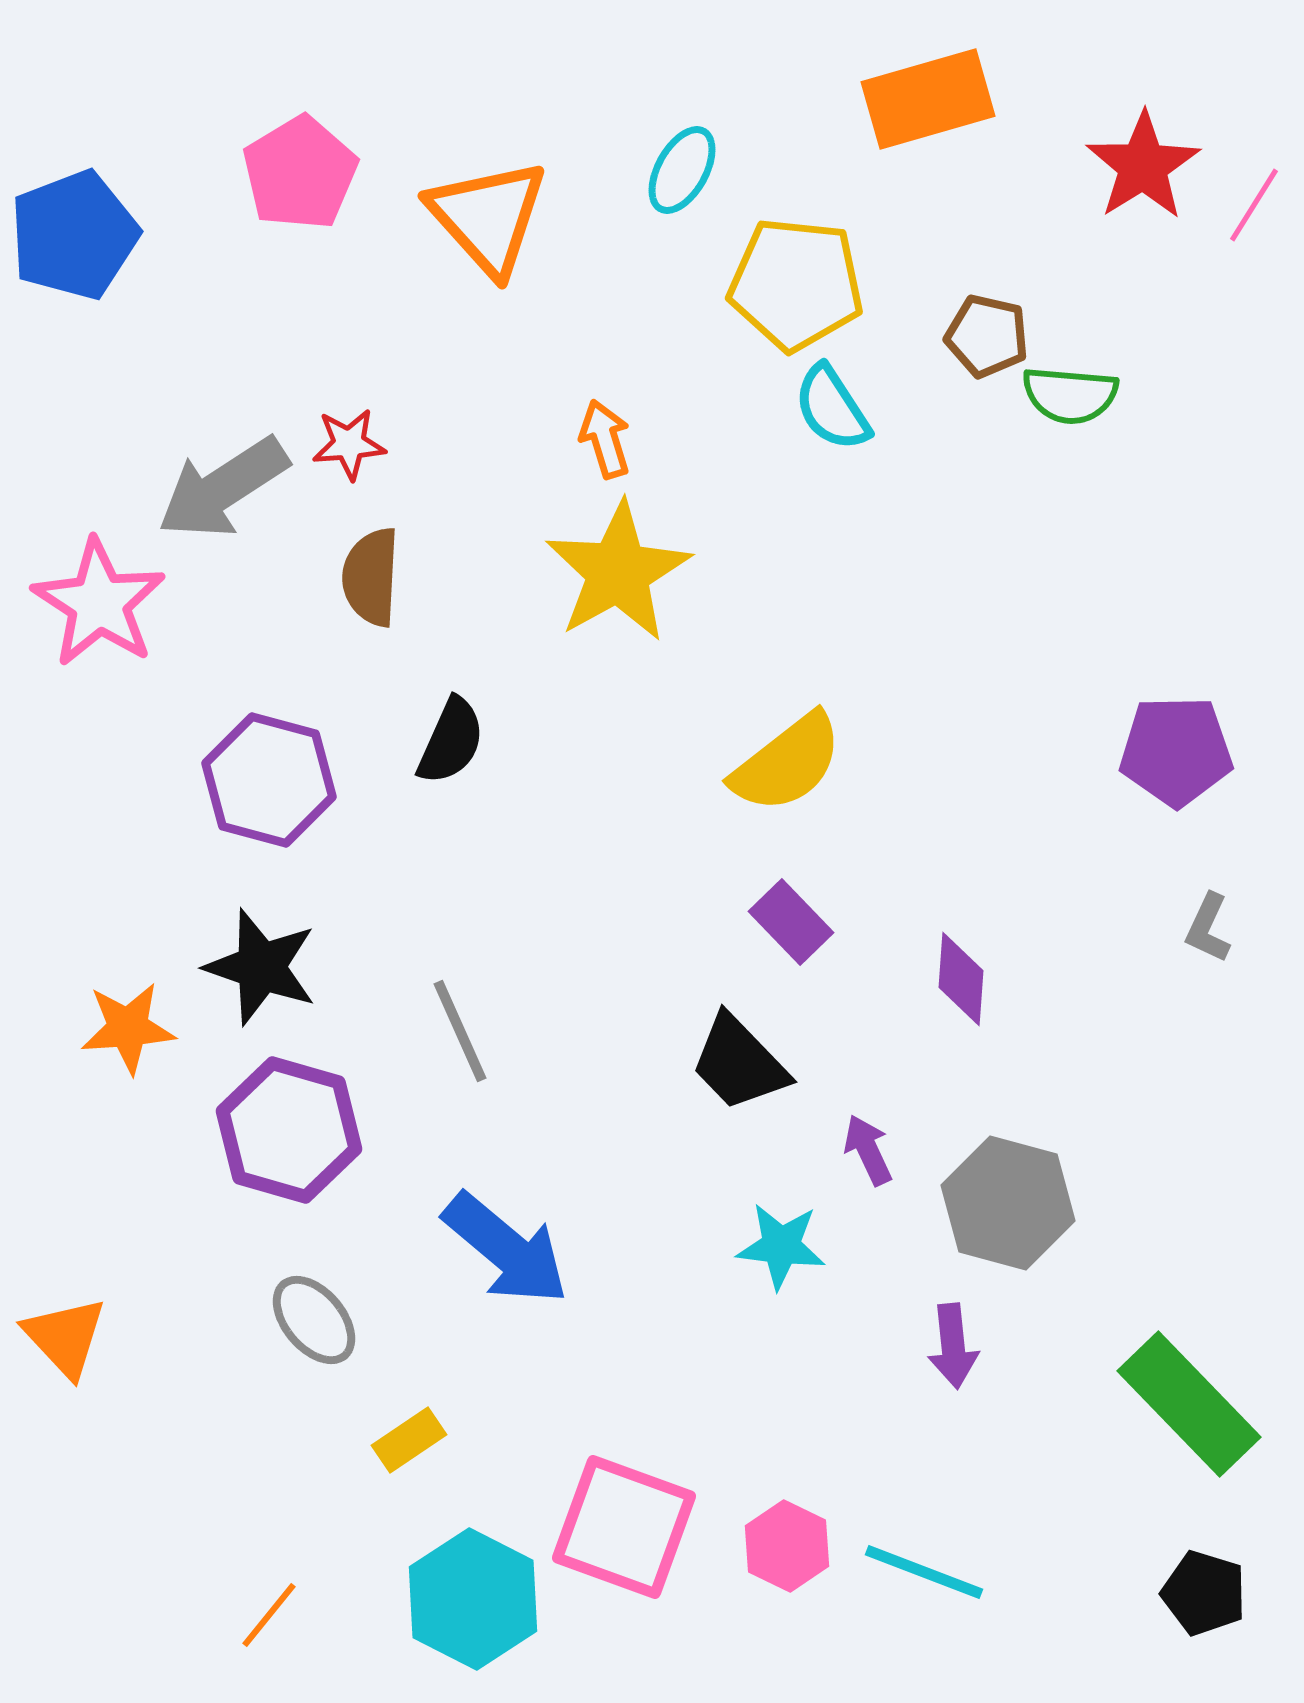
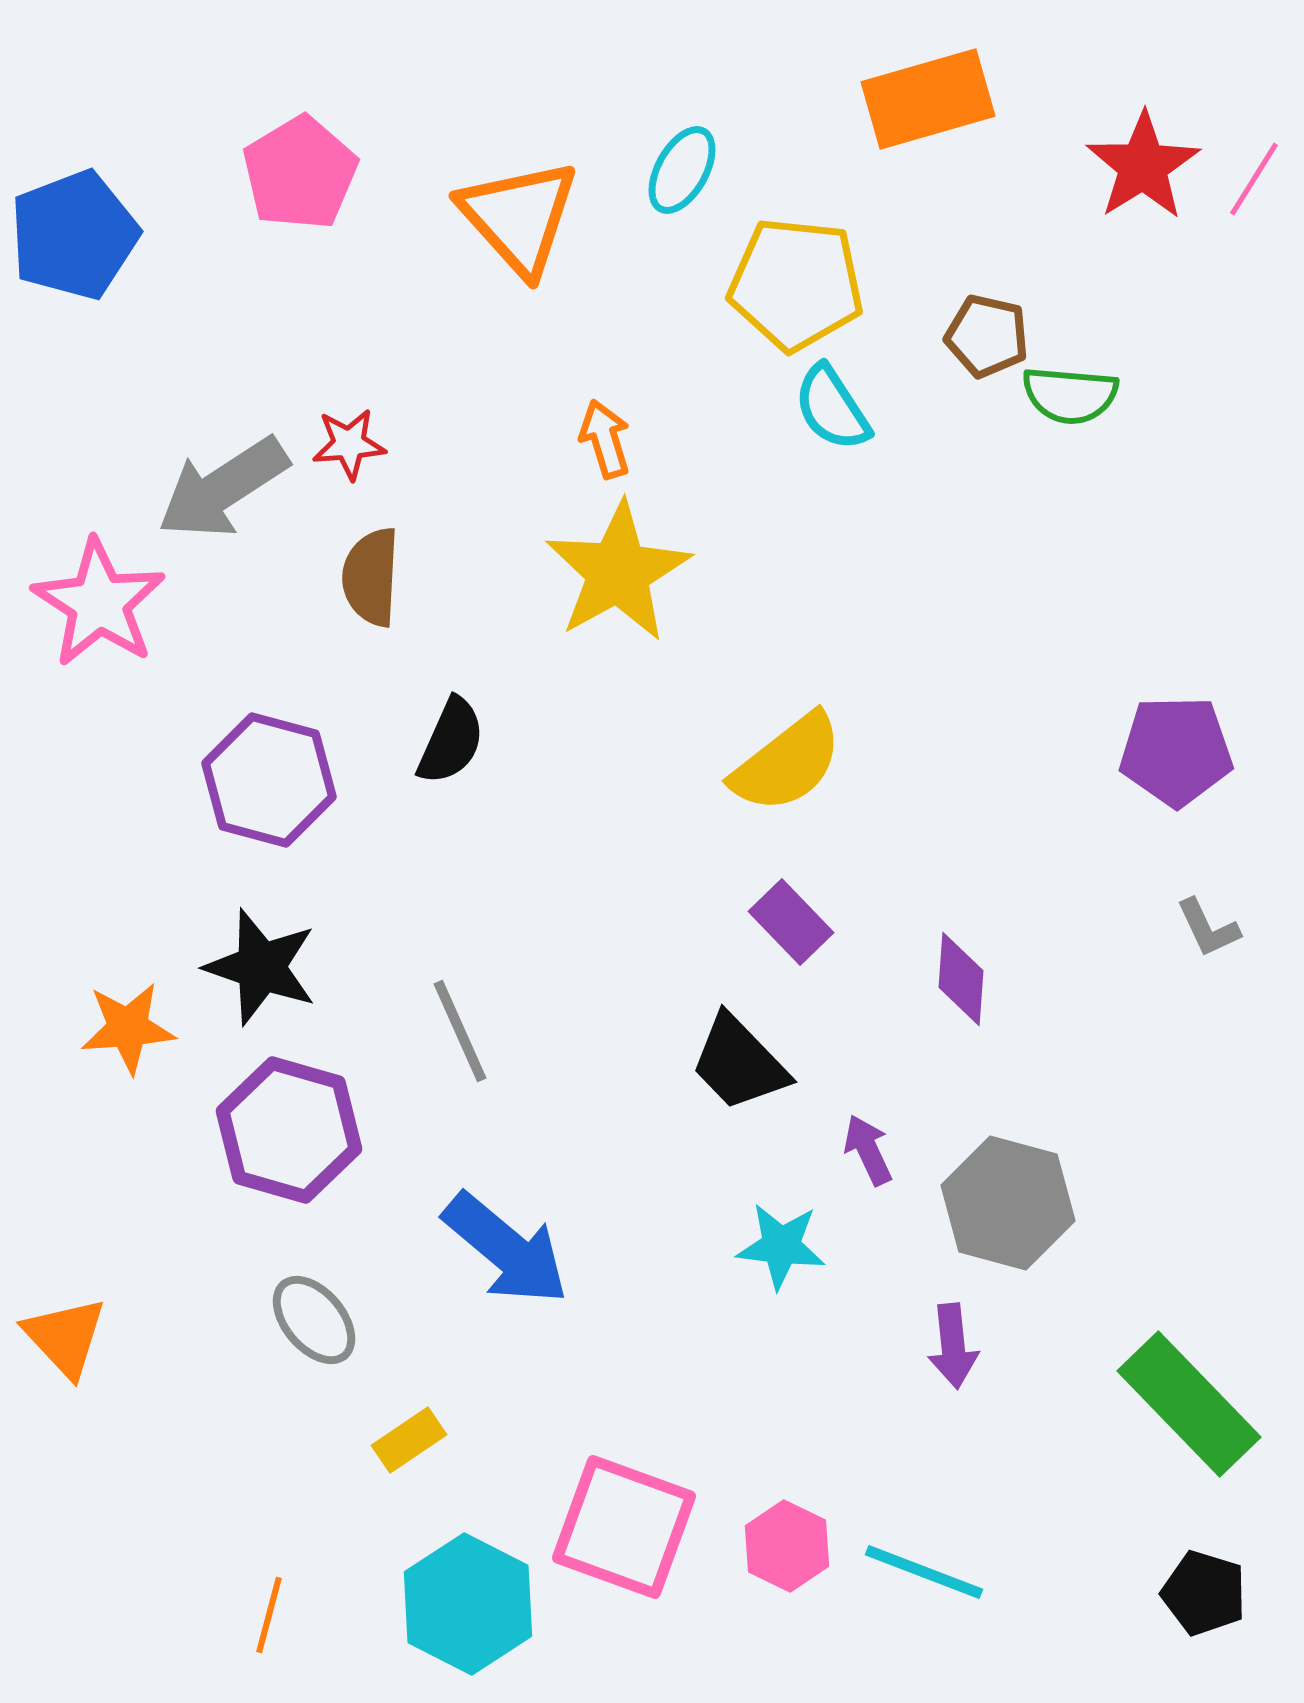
pink line at (1254, 205): moved 26 px up
orange triangle at (488, 217): moved 31 px right
gray L-shape at (1208, 928): rotated 50 degrees counterclockwise
cyan hexagon at (473, 1599): moved 5 px left, 5 px down
orange line at (269, 1615): rotated 24 degrees counterclockwise
